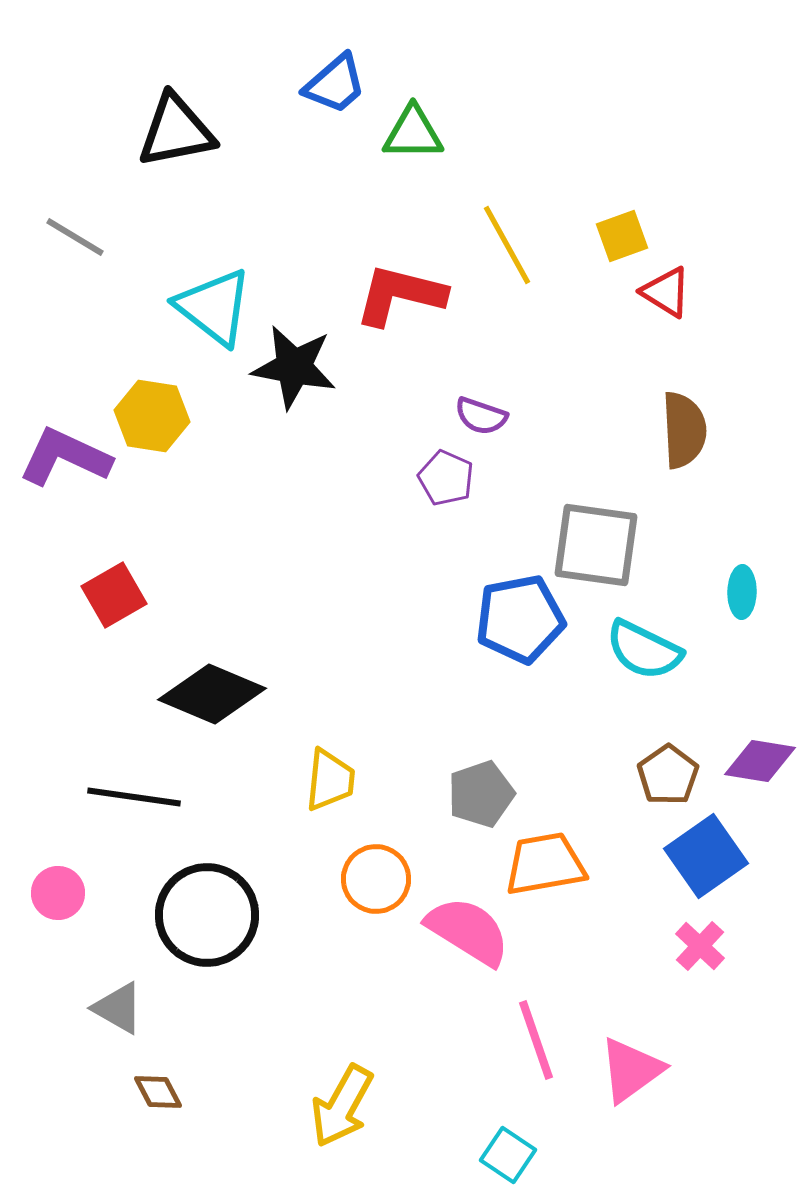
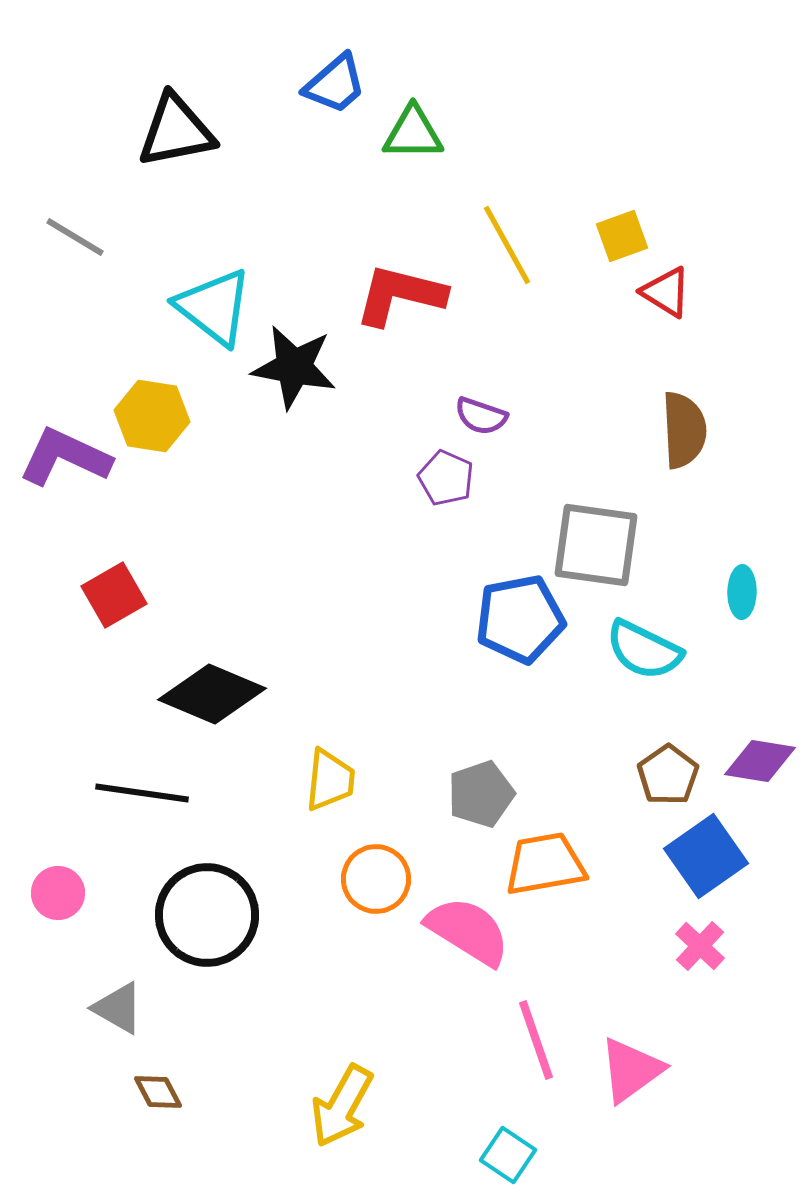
black line: moved 8 px right, 4 px up
